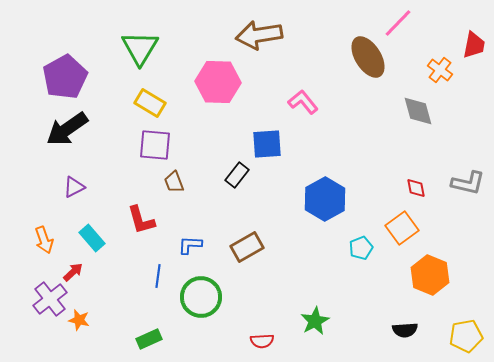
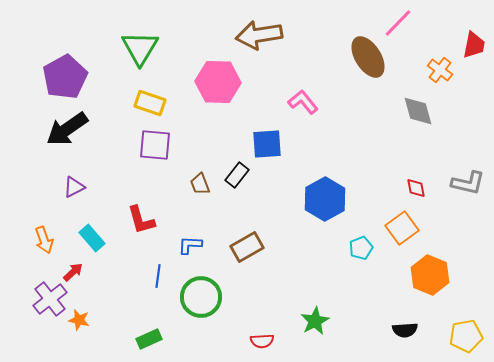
yellow rectangle: rotated 12 degrees counterclockwise
brown trapezoid: moved 26 px right, 2 px down
